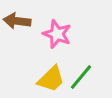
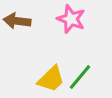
pink star: moved 14 px right, 15 px up
green line: moved 1 px left
